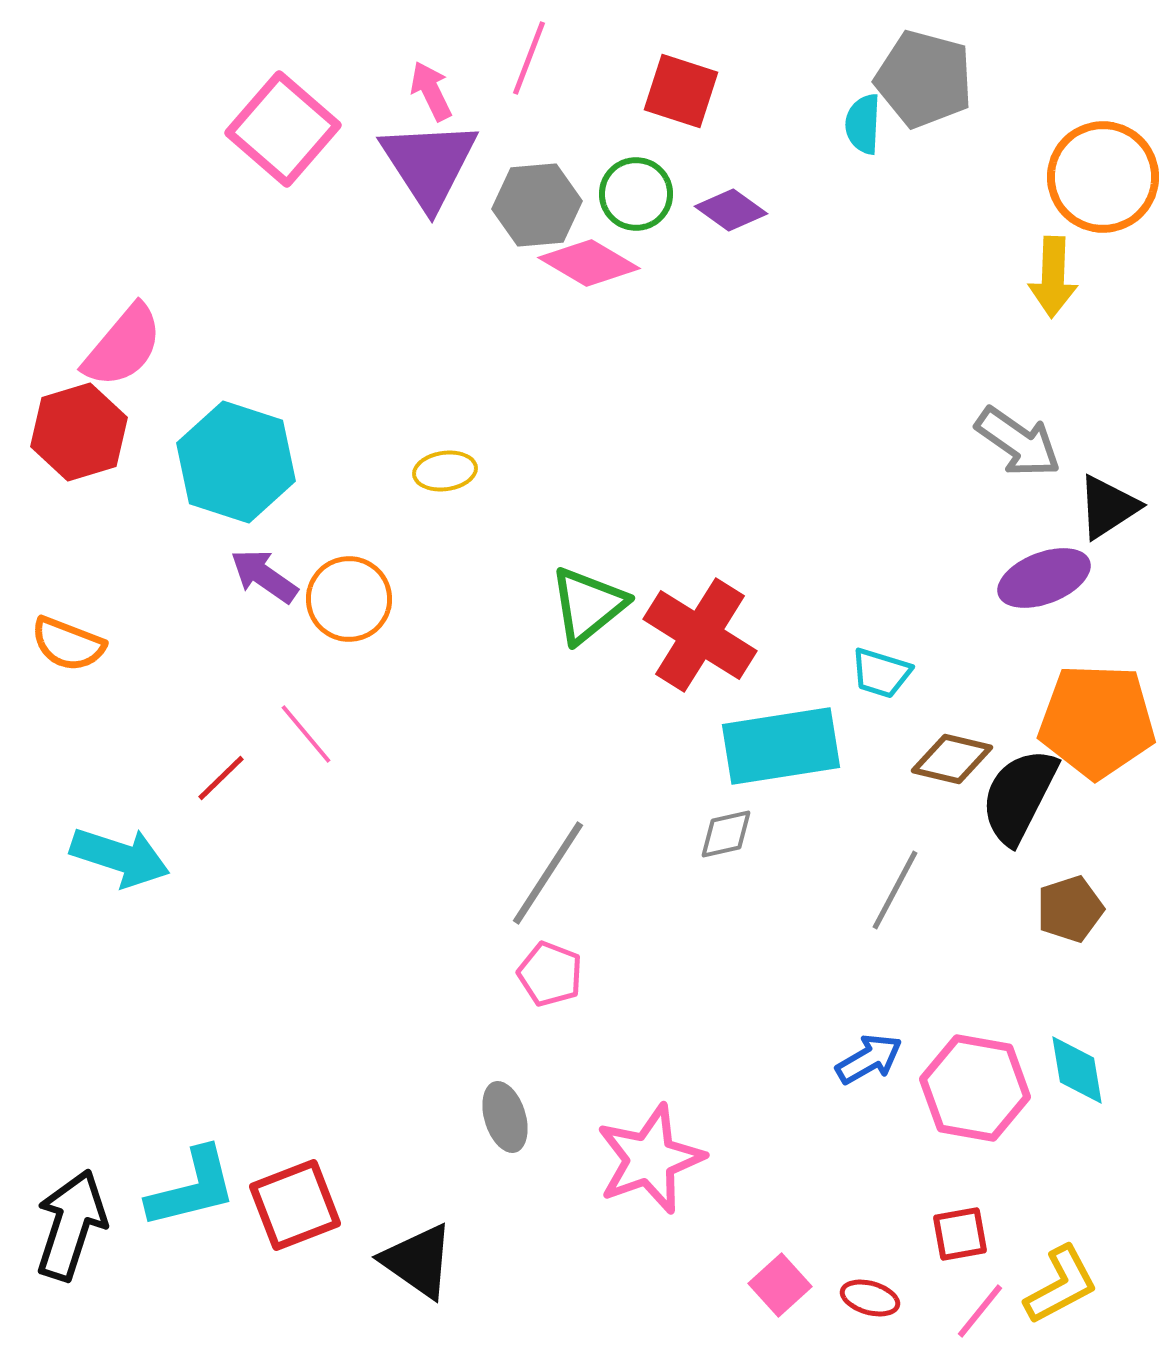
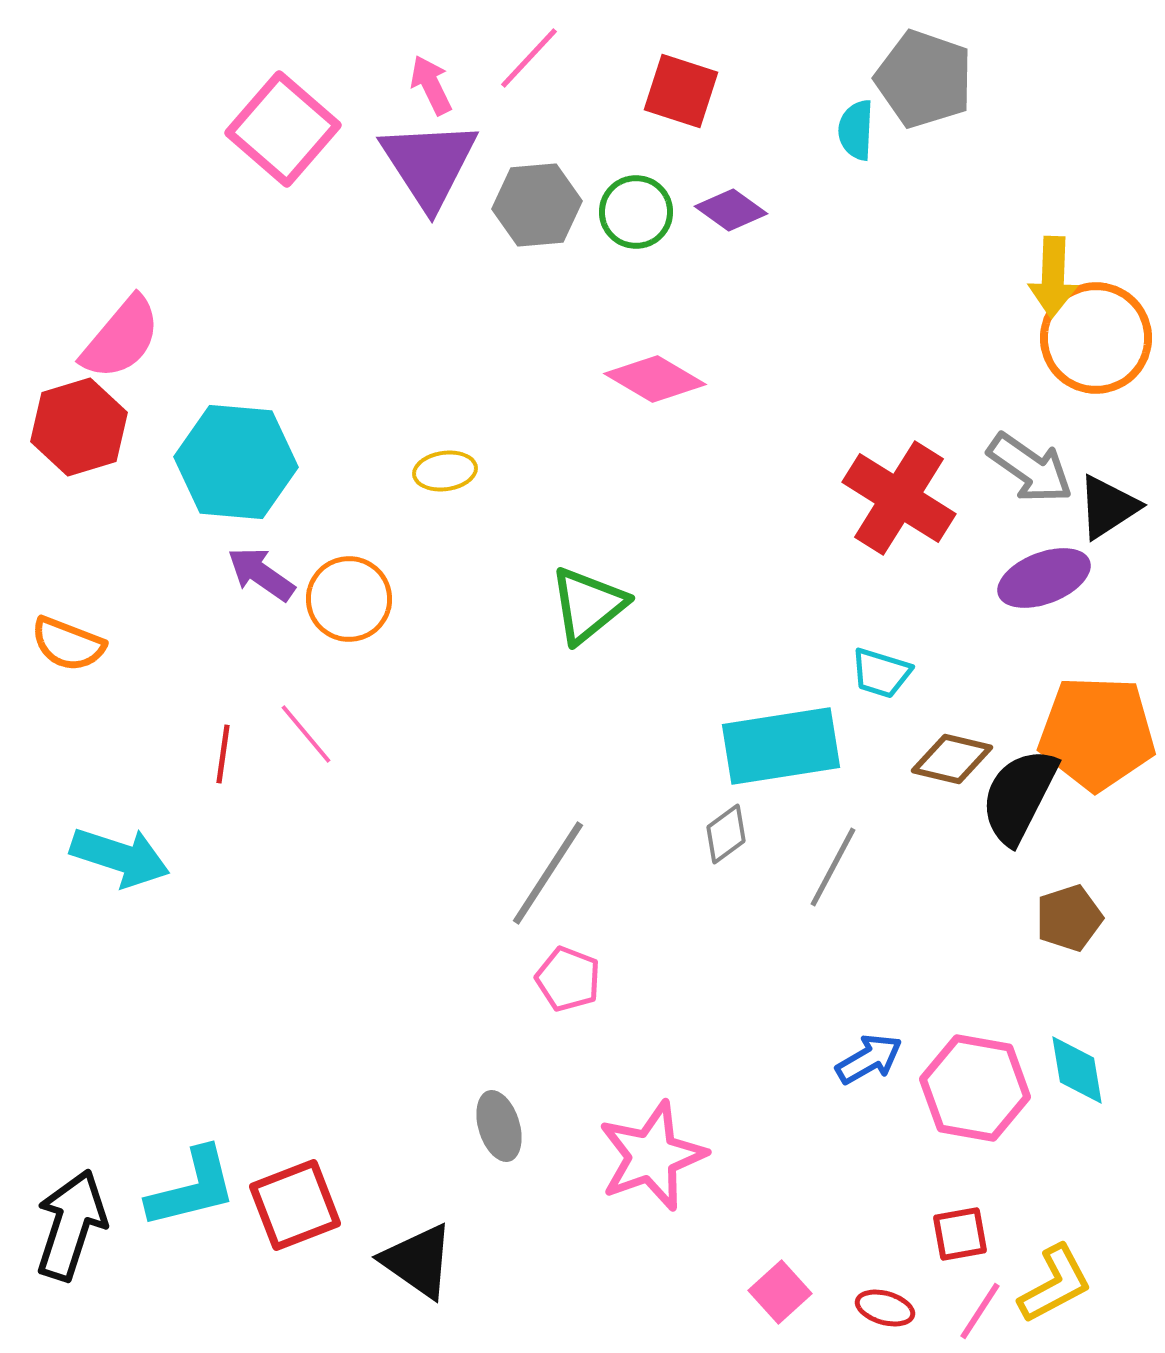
pink line at (529, 58): rotated 22 degrees clockwise
gray pentagon at (924, 79): rotated 4 degrees clockwise
pink arrow at (431, 91): moved 6 px up
cyan semicircle at (863, 124): moved 7 px left, 6 px down
orange circle at (1103, 177): moved 7 px left, 161 px down
green circle at (636, 194): moved 18 px down
pink diamond at (589, 263): moved 66 px right, 116 px down
pink semicircle at (123, 346): moved 2 px left, 8 px up
red hexagon at (79, 432): moved 5 px up
gray arrow at (1018, 442): moved 12 px right, 26 px down
cyan hexagon at (236, 462): rotated 13 degrees counterclockwise
purple arrow at (264, 576): moved 3 px left, 2 px up
red cross at (700, 635): moved 199 px right, 137 px up
orange pentagon at (1097, 721): moved 12 px down
red line at (221, 778): moved 2 px right, 24 px up; rotated 38 degrees counterclockwise
gray diamond at (726, 834): rotated 24 degrees counterclockwise
gray line at (895, 890): moved 62 px left, 23 px up
brown pentagon at (1070, 909): moved 1 px left, 9 px down
pink pentagon at (550, 974): moved 18 px right, 5 px down
gray ellipse at (505, 1117): moved 6 px left, 9 px down
pink star at (650, 1159): moved 2 px right, 3 px up
pink square at (780, 1285): moved 7 px down
yellow L-shape at (1061, 1285): moved 6 px left, 1 px up
red ellipse at (870, 1298): moved 15 px right, 10 px down
pink line at (980, 1311): rotated 6 degrees counterclockwise
